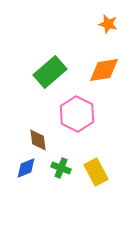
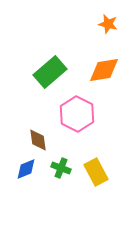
blue diamond: moved 1 px down
